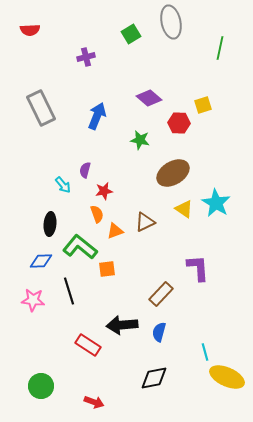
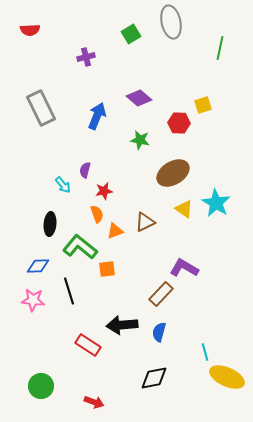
purple diamond: moved 10 px left
blue diamond: moved 3 px left, 5 px down
purple L-shape: moved 14 px left; rotated 56 degrees counterclockwise
